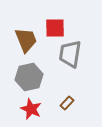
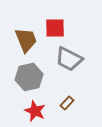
gray trapezoid: moved 1 px left, 5 px down; rotated 72 degrees counterclockwise
red star: moved 4 px right, 2 px down
